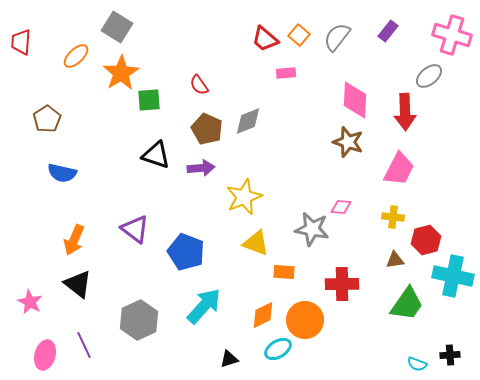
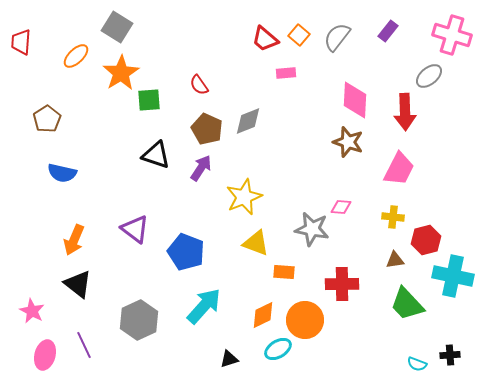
purple arrow at (201, 168): rotated 52 degrees counterclockwise
pink star at (30, 302): moved 2 px right, 9 px down
green trapezoid at (407, 304): rotated 102 degrees clockwise
